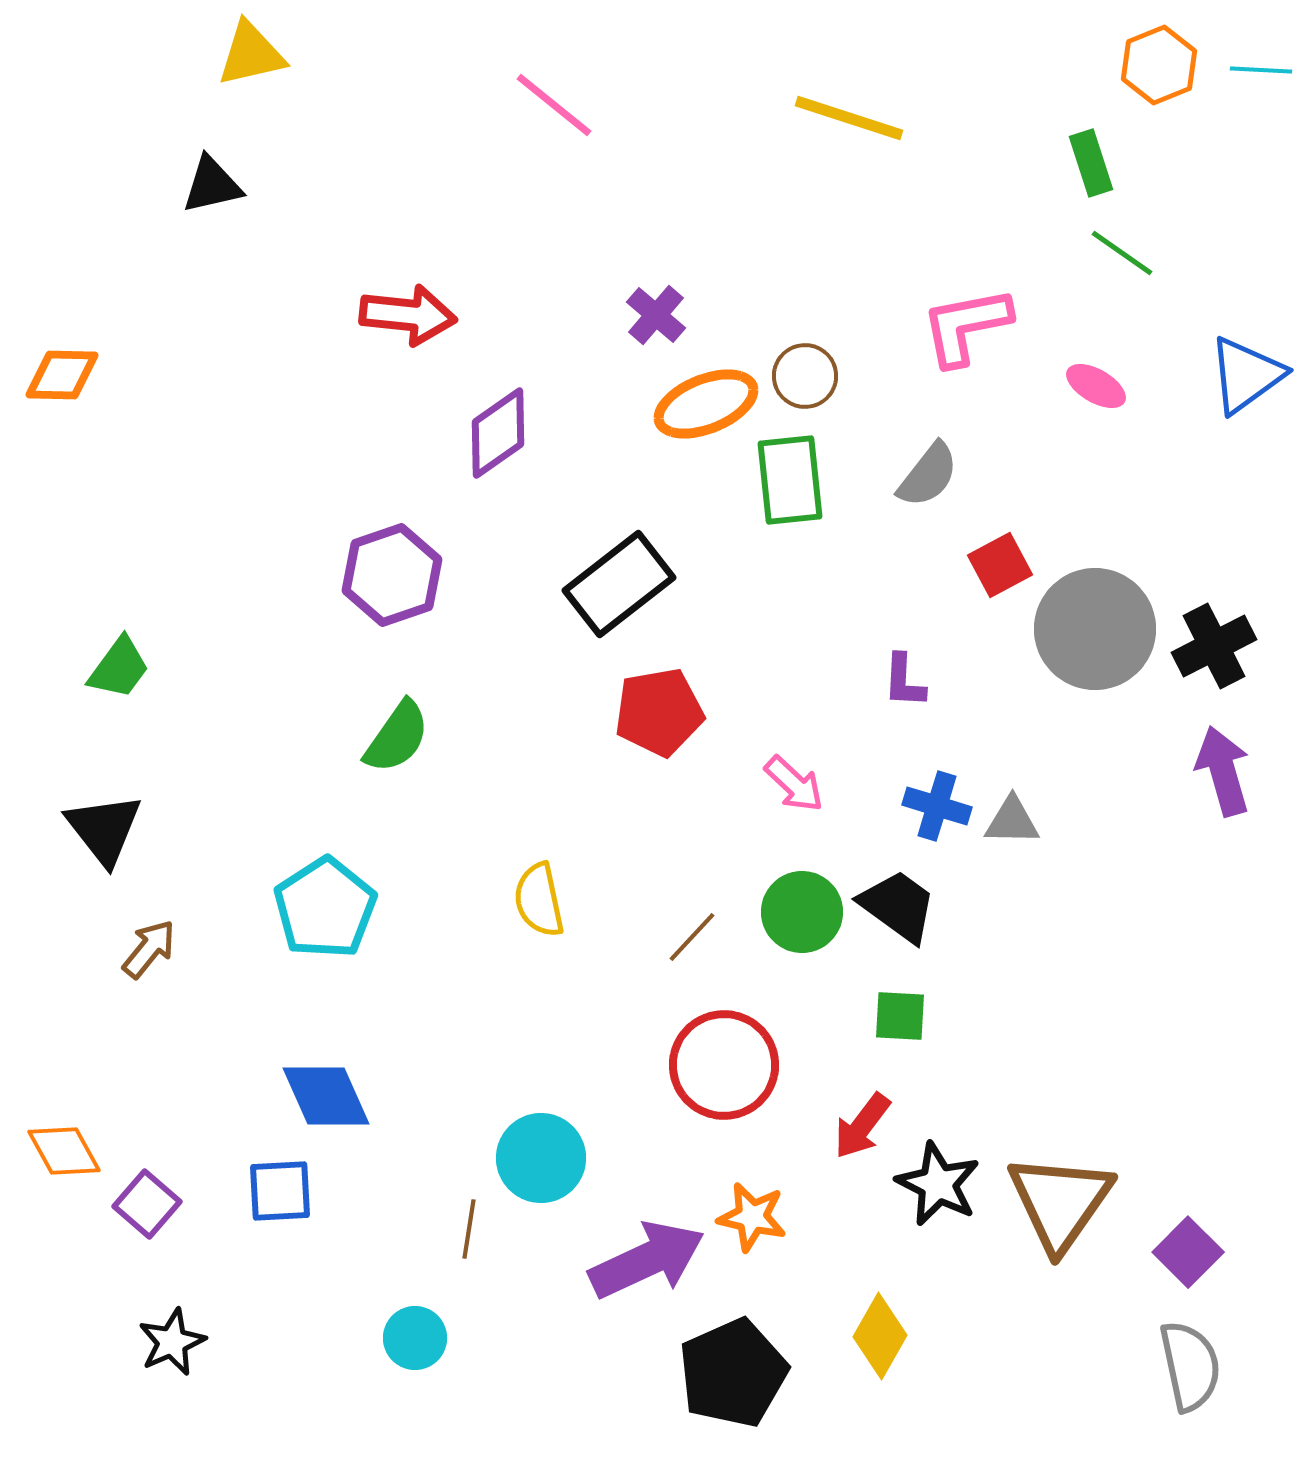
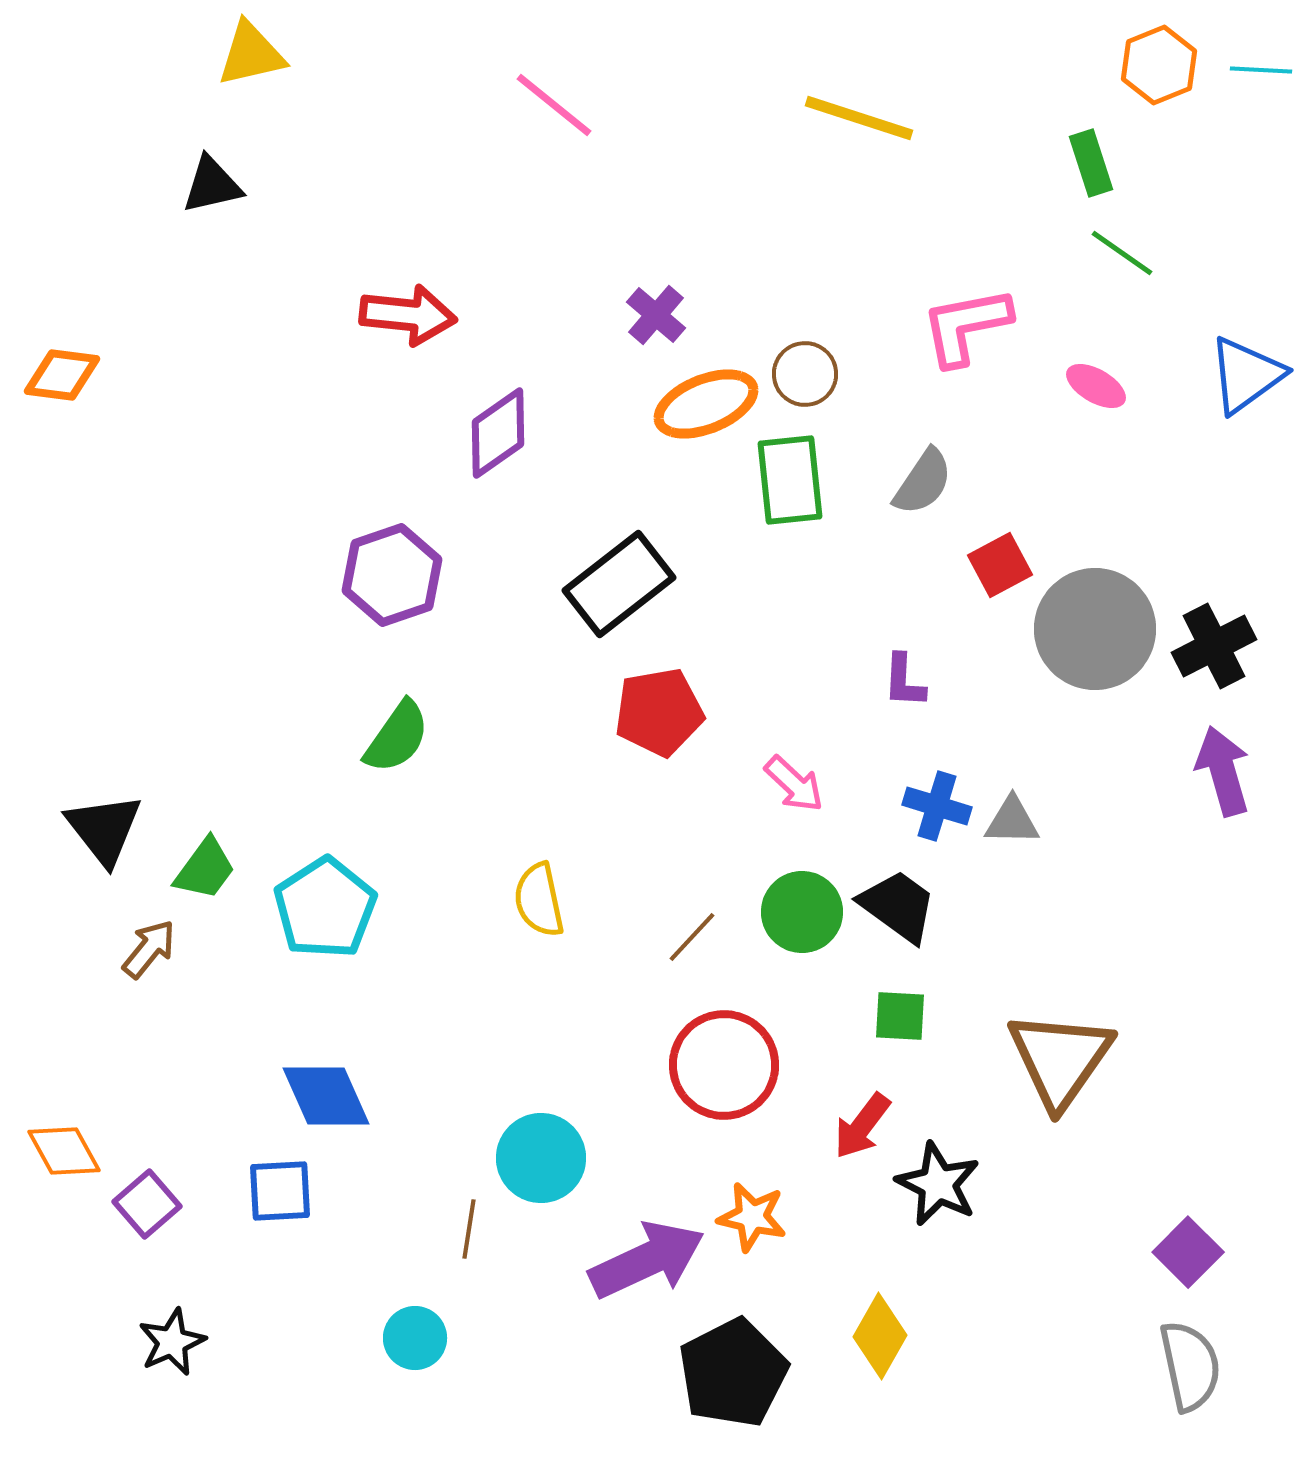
yellow line at (849, 118): moved 10 px right
orange diamond at (62, 375): rotated 6 degrees clockwise
brown circle at (805, 376): moved 2 px up
gray semicircle at (928, 475): moved 5 px left, 7 px down; rotated 4 degrees counterclockwise
green trapezoid at (119, 668): moved 86 px right, 201 px down
brown triangle at (1060, 1202): moved 143 px up
purple square at (147, 1204): rotated 8 degrees clockwise
black pentagon at (733, 1373): rotated 3 degrees counterclockwise
